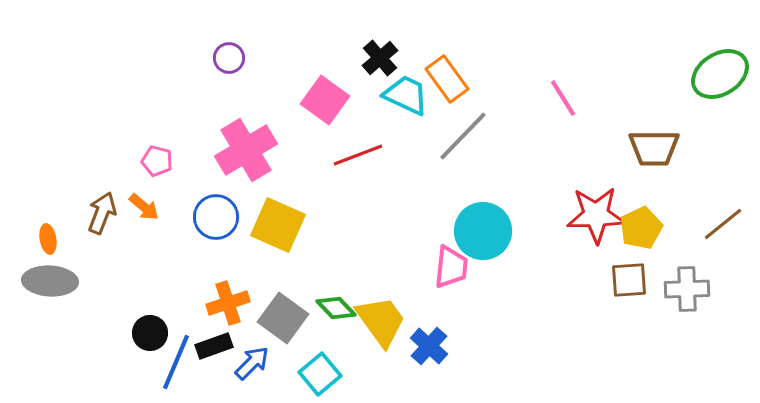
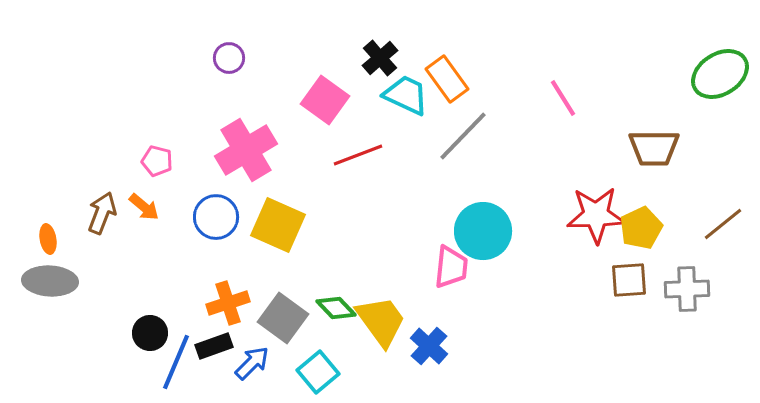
cyan square: moved 2 px left, 2 px up
